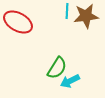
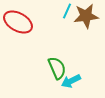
cyan line: rotated 21 degrees clockwise
green semicircle: rotated 55 degrees counterclockwise
cyan arrow: moved 1 px right
